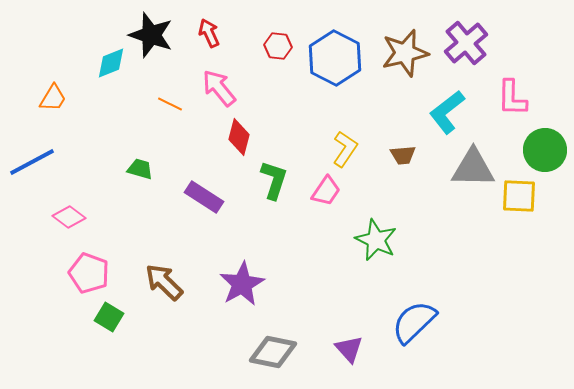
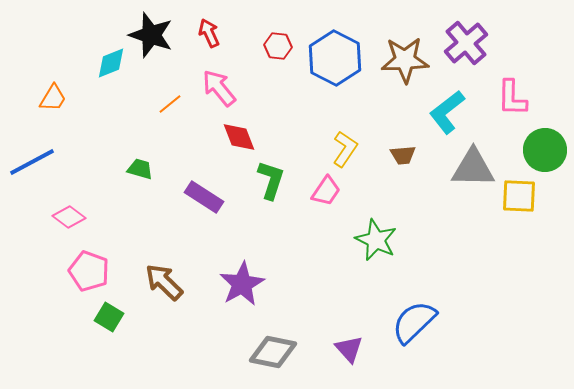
brown star: moved 7 px down; rotated 12 degrees clockwise
orange line: rotated 65 degrees counterclockwise
red diamond: rotated 36 degrees counterclockwise
green L-shape: moved 3 px left
pink pentagon: moved 2 px up
